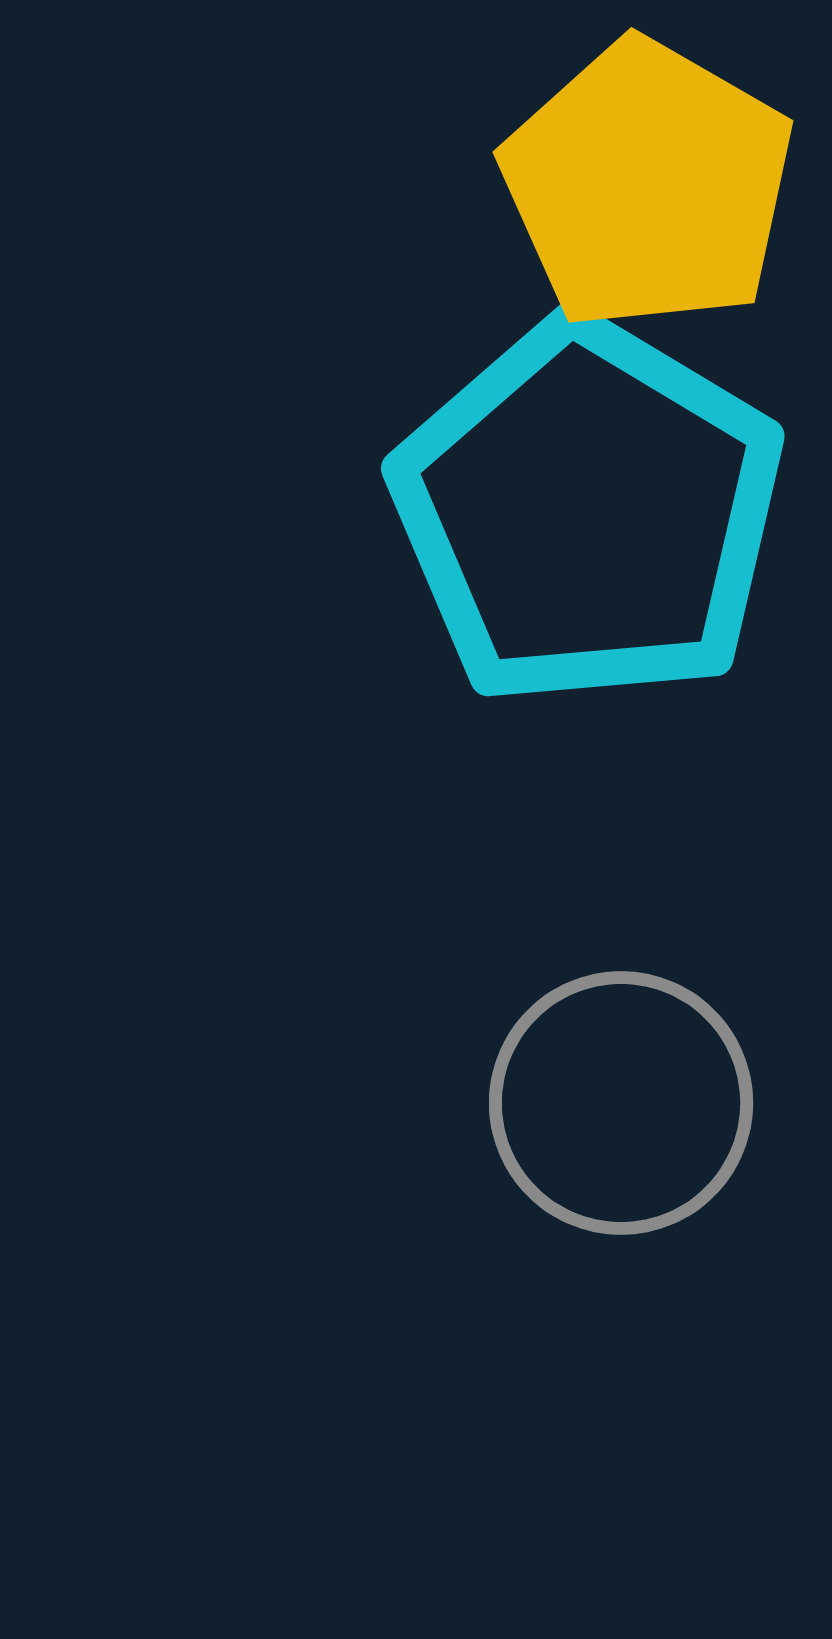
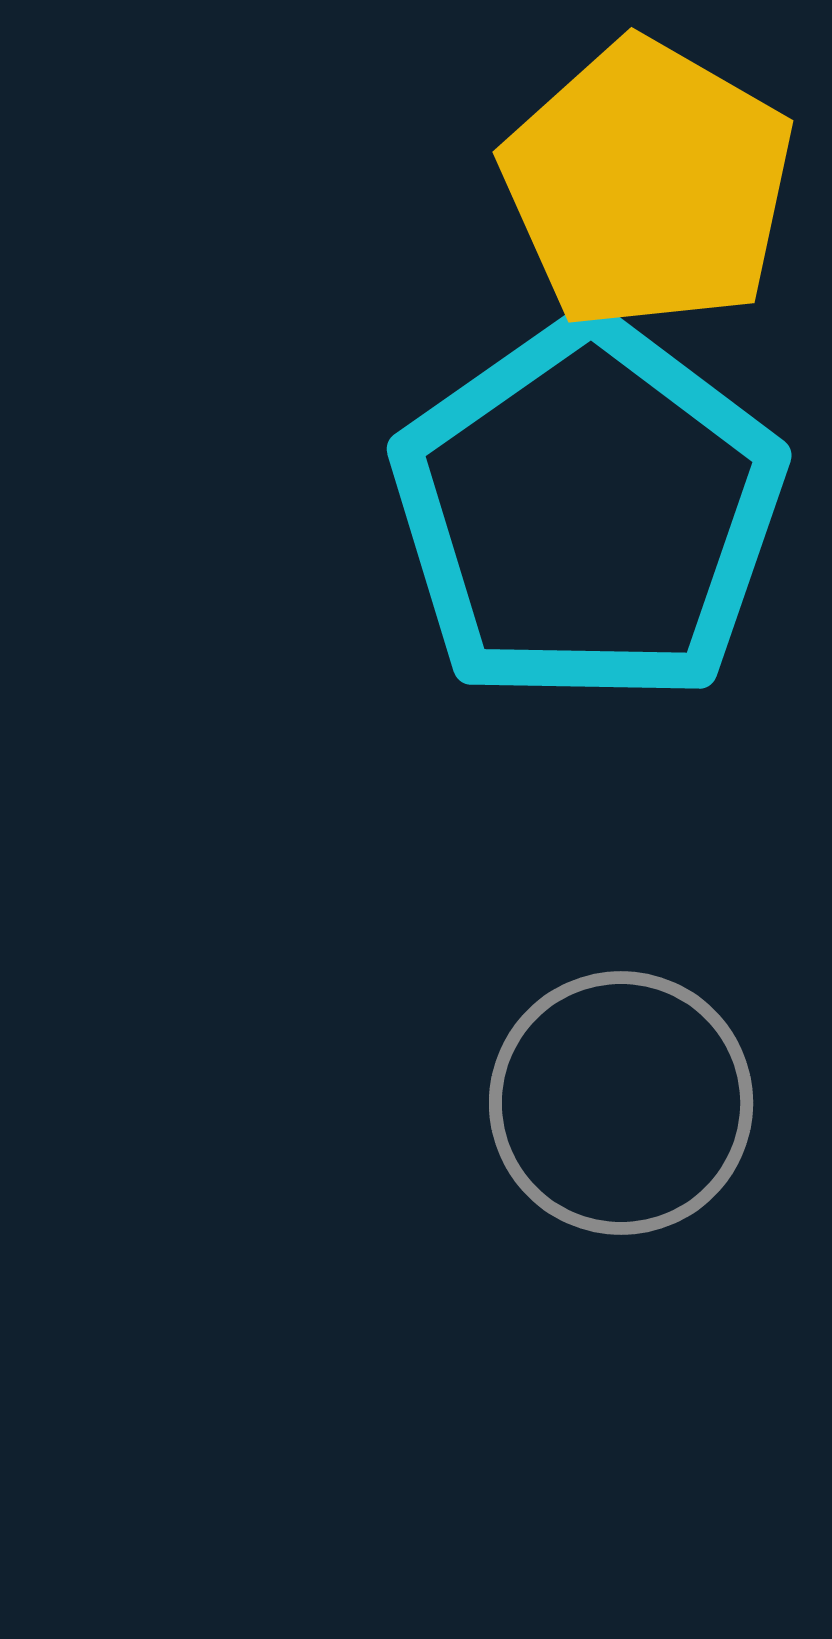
cyan pentagon: rotated 6 degrees clockwise
